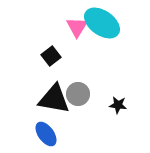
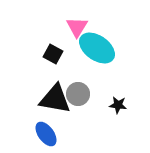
cyan ellipse: moved 5 px left, 25 px down
black square: moved 2 px right, 2 px up; rotated 24 degrees counterclockwise
black triangle: moved 1 px right
